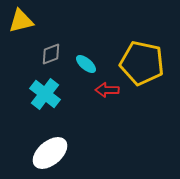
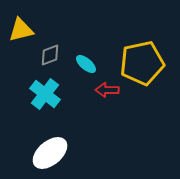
yellow triangle: moved 9 px down
gray diamond: moved 1 px left, 1 px down
yellow pentagon: rotated 24 degrees counterclockwise
